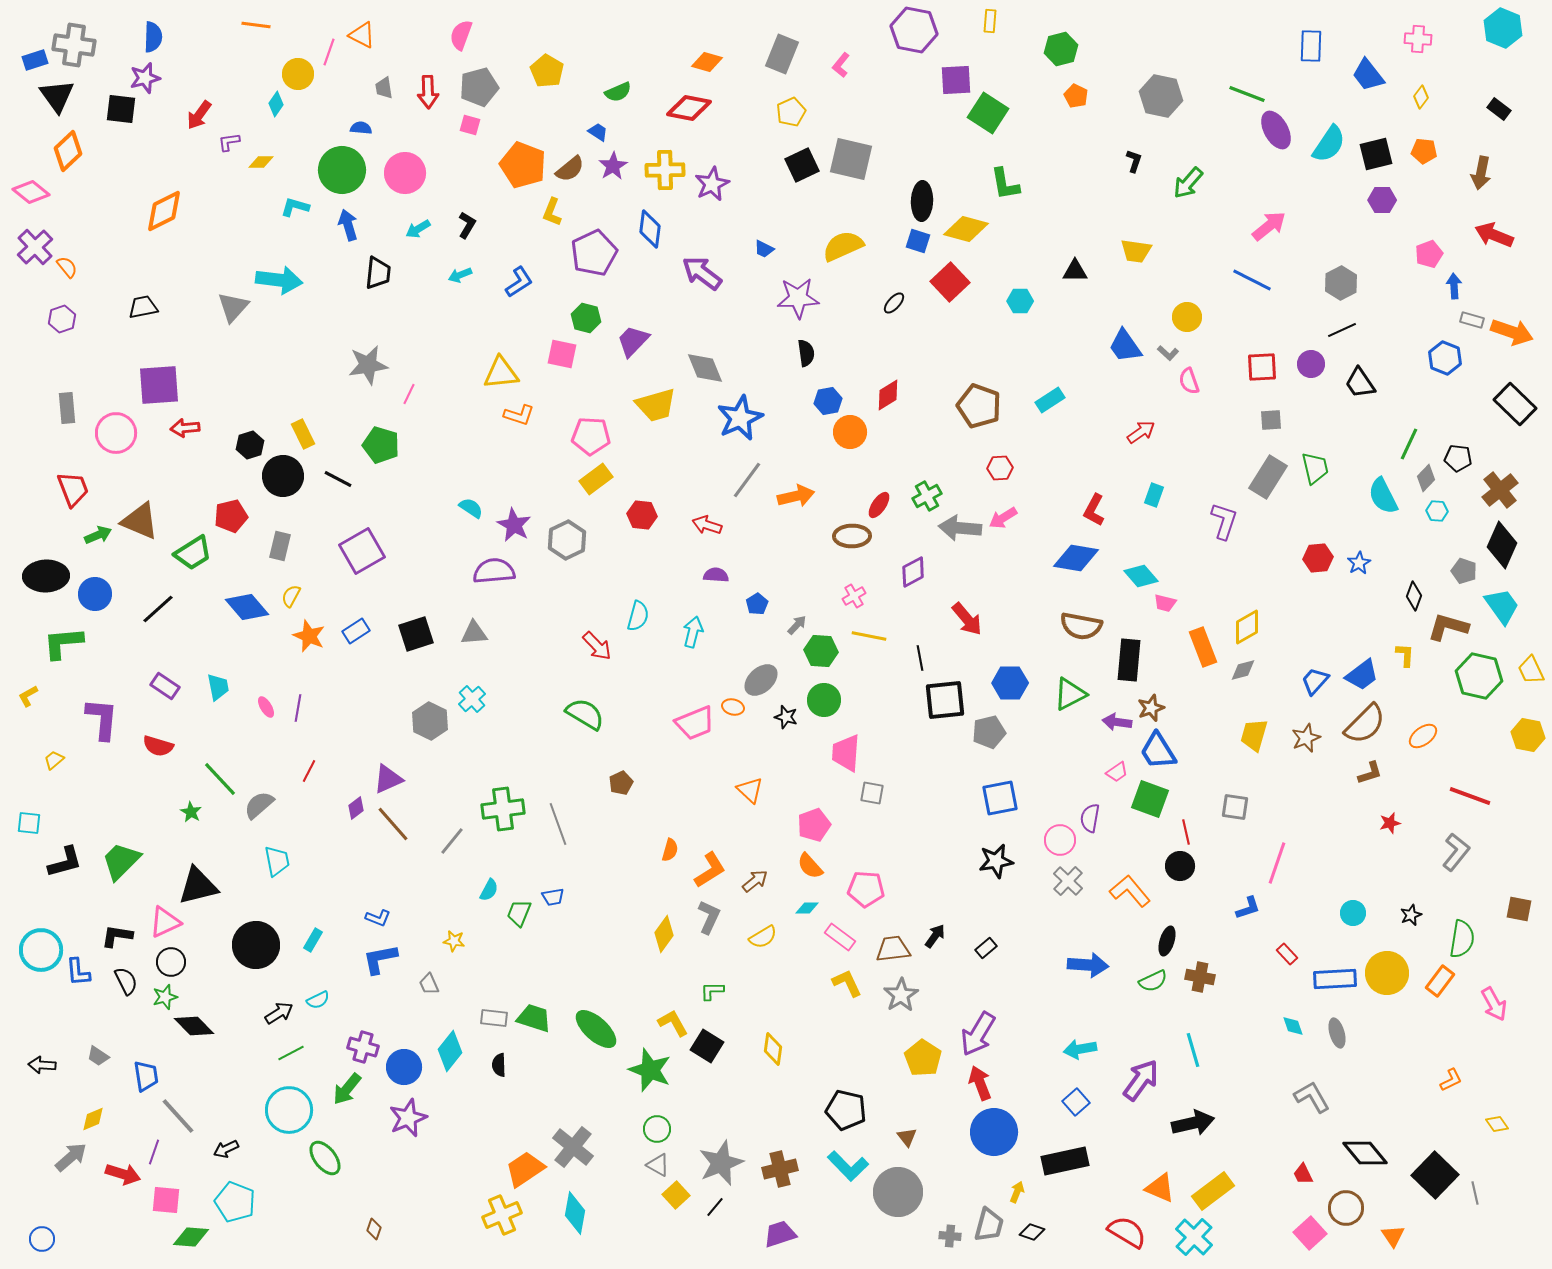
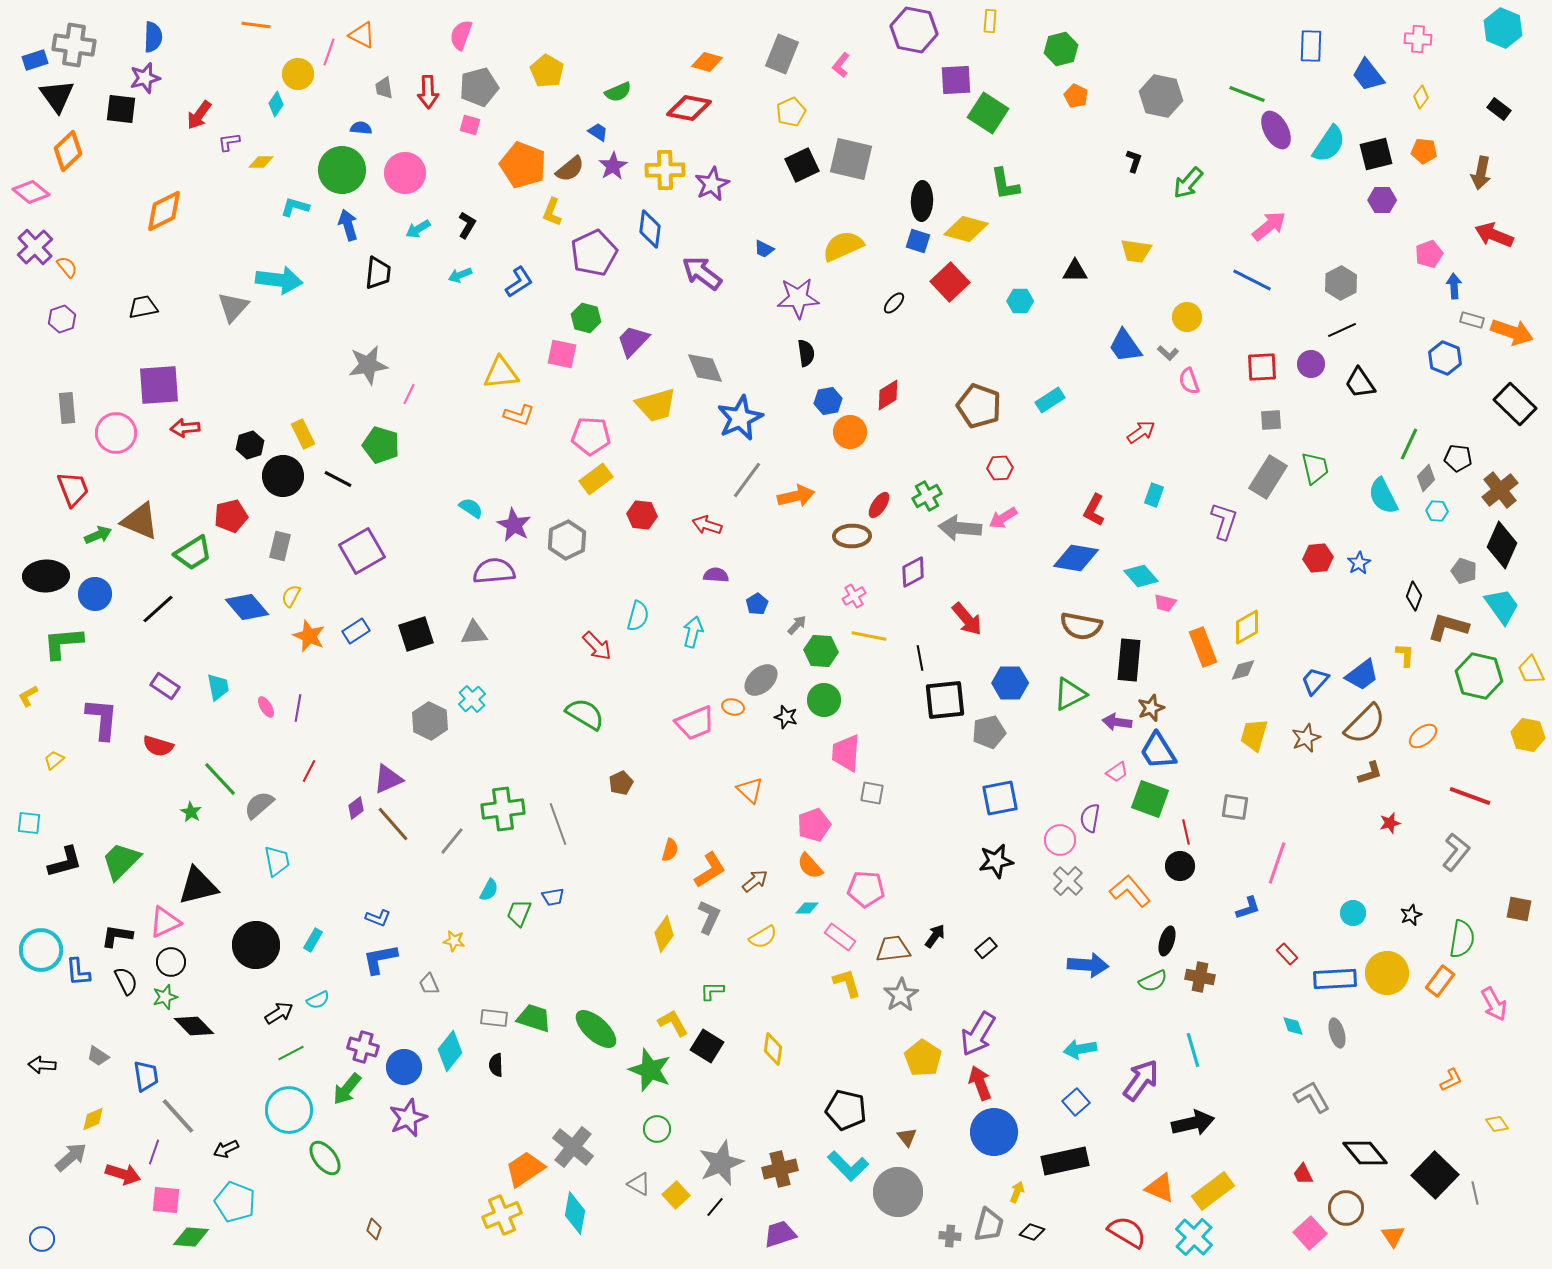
yellow L-shape at (847, 983): rotated 8 degrees clockwise
black semicircle at (499, 1065): moved 3 px left
gray triangle at (658, 1165): moved 19 px left, 19 px down
